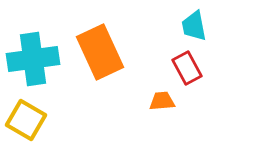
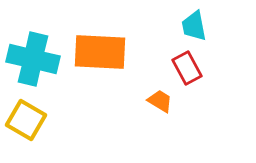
orange rectangle: rotated 62 degrees counterclockwise
cyan cross: rotated 21 degrees clockwise
orange trapezoid: moved 2 px left; rotated 36 degrees clockwise
